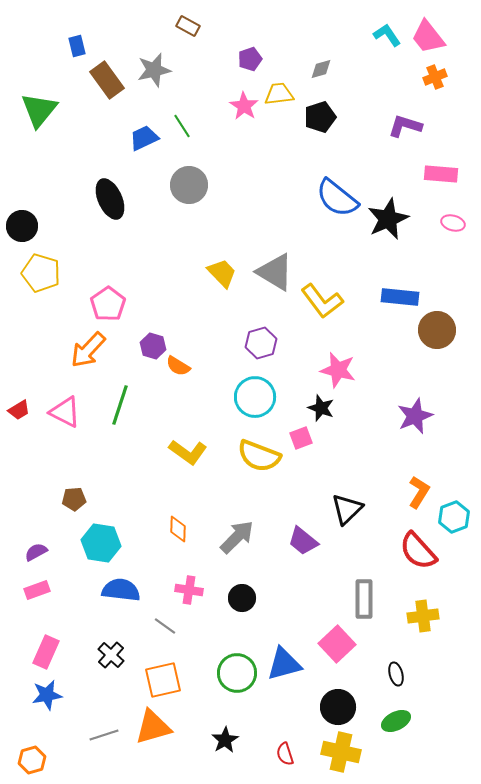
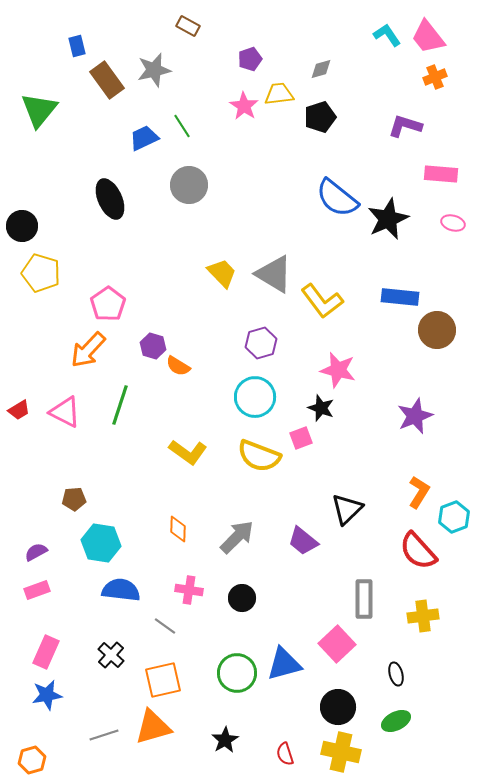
gray triangle at (275, 272): moved 1 px left, 2 px down
